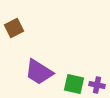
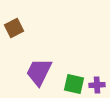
purple trapezoid: rotated 84 degrees clockwise
purple cross: rotated 14 degrees counterclockwise
